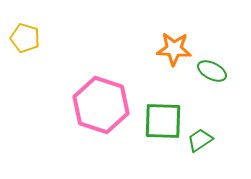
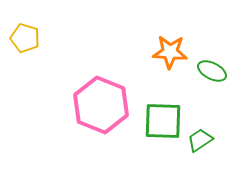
orange star: moved 4 px left, 3 px down
pink hexagon: rotated 4 degrees clockwise
